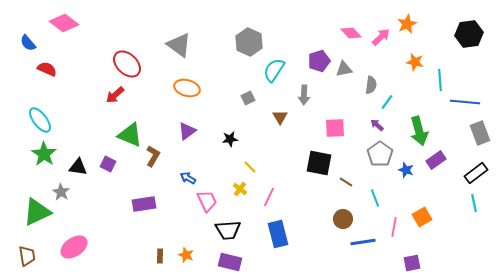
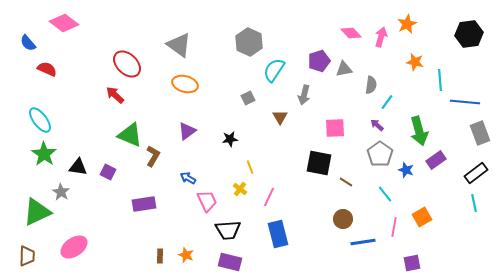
pink arrow at (381, 37): rotated 30 degrees counterclockwise
orange ellipse at (187, 88): moved 2 px left, 4 px up
red arrow at (115, 95): rotated 84 degrees clockwise
gray arrow at (304, 95): rotated 12 degrees clockwise
purple square at (108, 164): moved 8 px down
yellow line at (250, 167): rotated 24 degrees clockwise
cyan line at (375, 198): moved 10 px right, 4 px up; rotated 18 degrees counterclockwise
brown trapezoid at (27, 256): rotated 10 degrees clockwise
